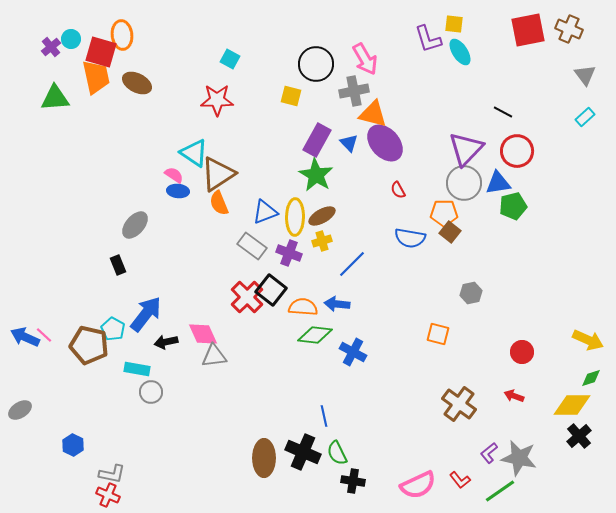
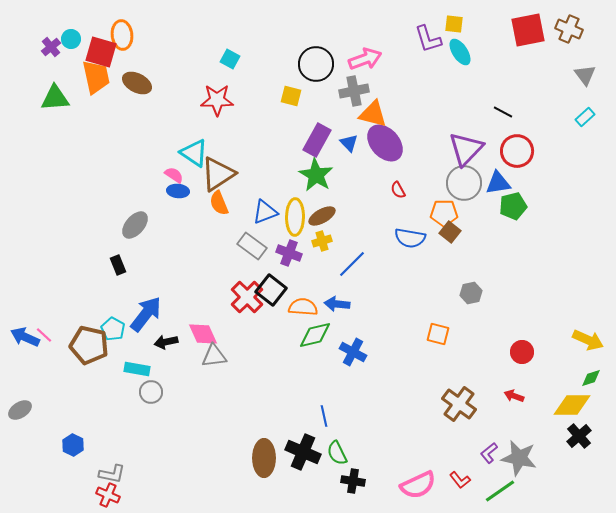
pink arrow at (365, 59): rotated 80 degrees counterclockwise
green diamond at (315, 335): rotated 20 degrees counterclockwise
